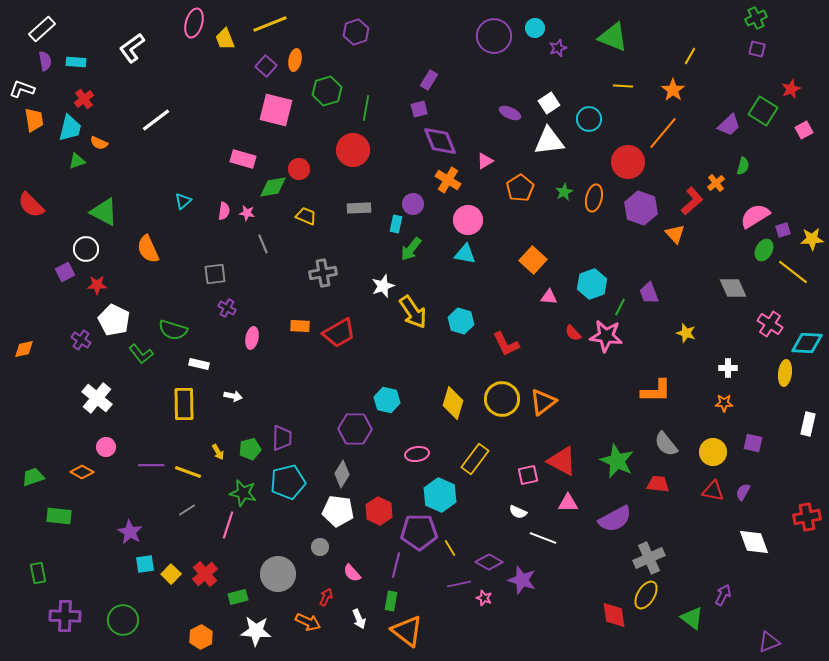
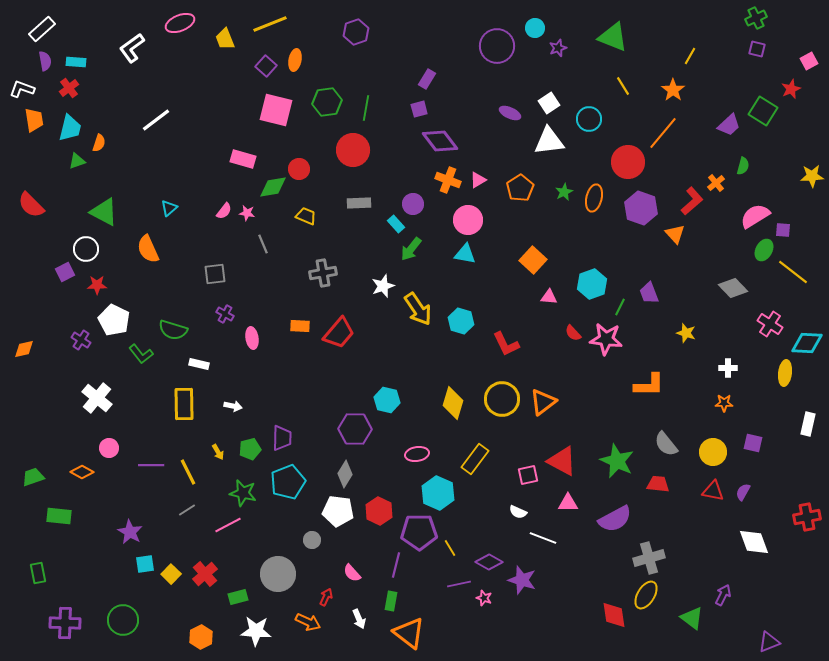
pink ellipse at (194, 23): moved 14 px left; rotated 52 degrees clockwise
purple circle at (494, 36): moved 3 px right, 10 px down
purple rectangle at (429, 80): moved 2 px left, 1 px up
yellow line at (623, 86): rotated 54 degrees clockwise
green hexagon at (327, 91): moved 11 px down; rotated 8 degrees clockwise
red cross at (84, 99): moved 15 px left, 11 px up
pink square at (804, 130): moved 5 px right, 69 px up
purple diamond at (440, 141): rotated 15 degrees counterclockwise
orange semicircle at (99, 143): rotated 96 degrees counterclockwise
pink triangle at (485, 161): moved 7 px left, 19 px down
orange cross at (448, 180): rotated 10 degrees counterclockwise
cyan triangle at (183, 201): moved 14 px left, 7 px down
gray rectangle at (359, 208): moved 5 px up
pink semicircle at (224, 211): rotated 30 degrees clockwise
cyan rectangle at (396, 224): rotated 54 degrees counterclockwise
purple square at (783, 230): rotated 21 degrees clockwise
yellow star at (812, 239): moved 63 px up
gray diamond at (733, 288): rotated 20 degrees counterclockwise
purple cross at (227, 308): moved 2 px left, 6 px down
yellow arrow at (413, 312): moved 5 px right, 3 px up
red trapezoid at (339, 333): rotated 20 degrees counterclockwise
pink star at (606, 336): moved 3 px down
pink ellipse at (252, 338): rotated 20 degrees counterclockwise
orange L-shape at (656, 391): moved 7 px left, 6 px up
white arrow at (233, 396): moved 10 px down
pink circle at (106, 447): moved 3 px right, 1 px down
yellow line at (188, 472): rotated 44 degrees clockwise
gray diamond at (342, 474): moved 3 px right
cyan pentagon at (288, 482): rotated 8 degrees counterclockwise
cyan hexagon at (440, 495): moved 2 px left, 2 px up
pink line at (228, 525): rotated 44 degrees clockwise
gray circle at (320, 547): moved 8 px left, 7 px up
gray cross at (649, 558): rotated 8 degrees clockwise
purple cross at (65, 616): moved 7 px down
orange triangle at (407, 631): moved 2 px right, 2 px down
